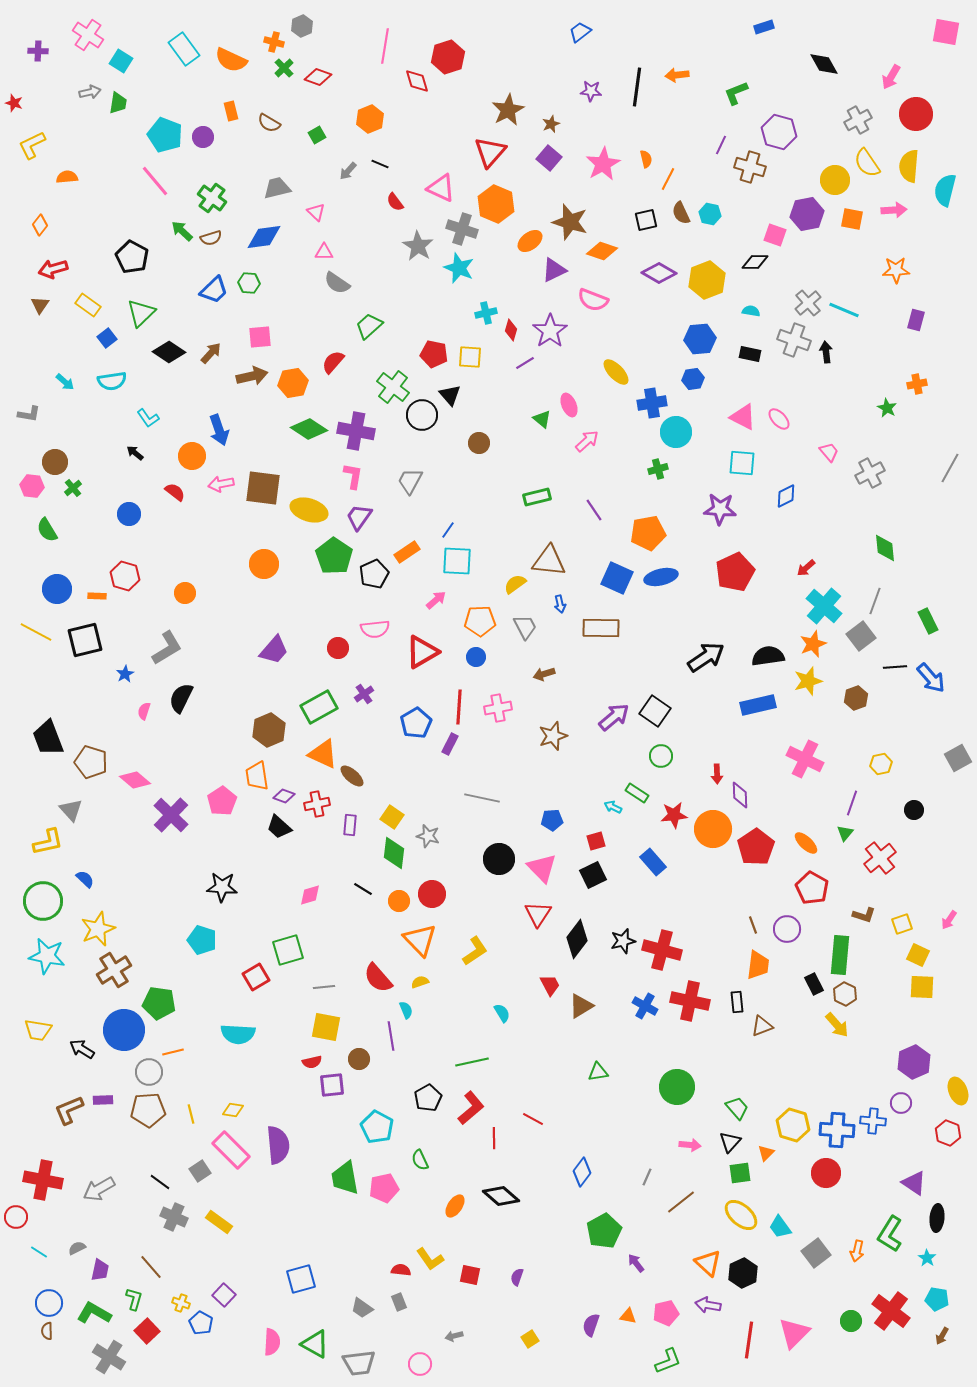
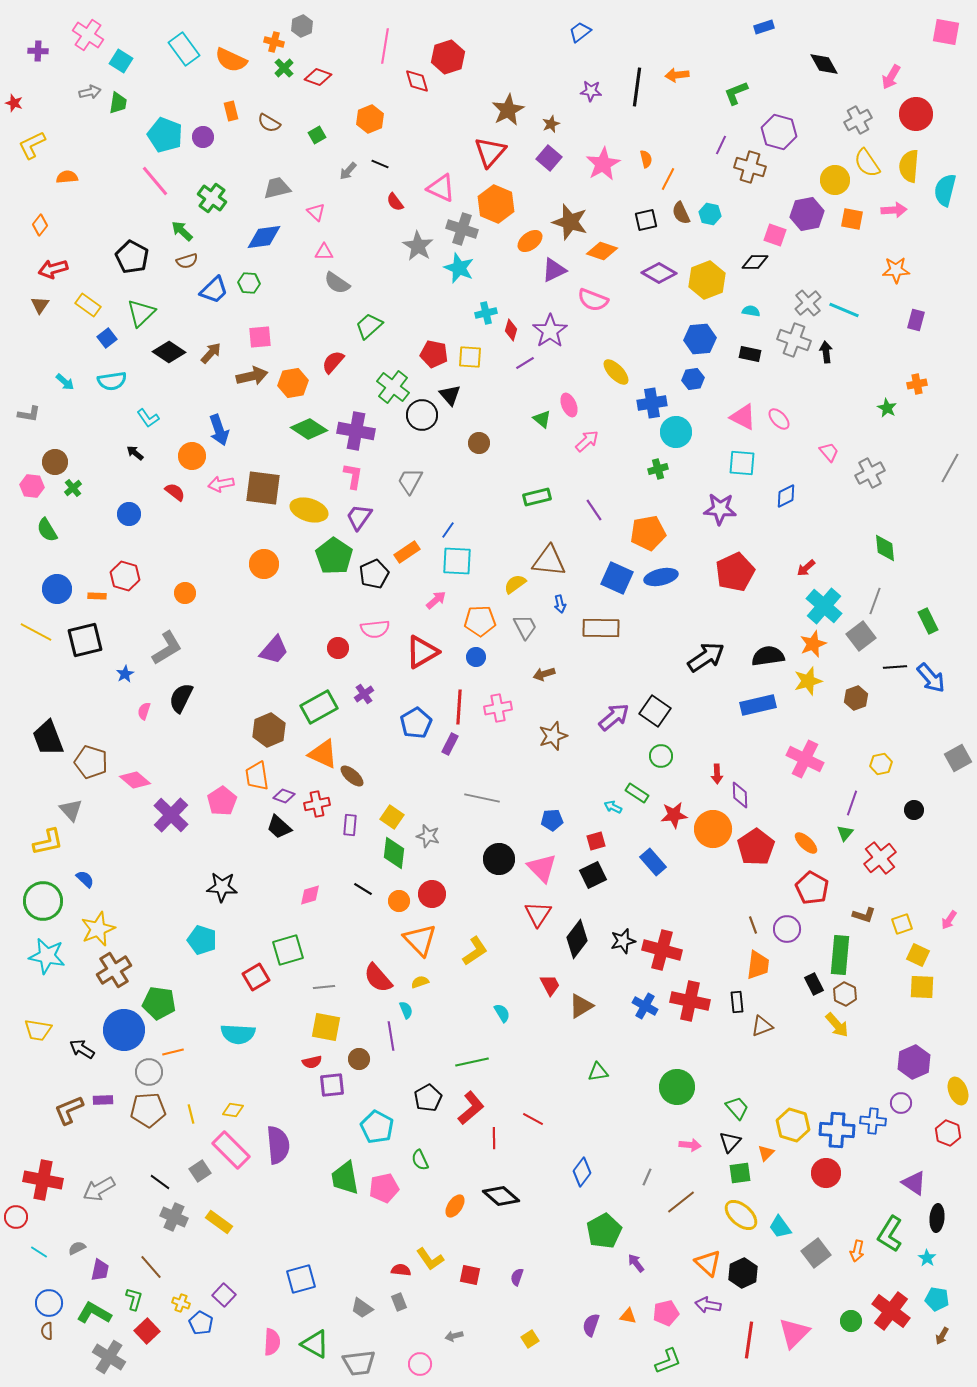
brown semicircle at (211, 238): moved 24 px left, 23 px down
